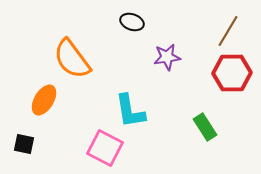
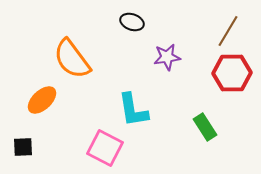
orange ellipse: moved 2 px left; rotated 16 degrees clockwise
cyan L-shape: moved 3 px right, 1 px up
black square: moved 1 px left, 3 px down; rotated 15 degrees counterclockwise
